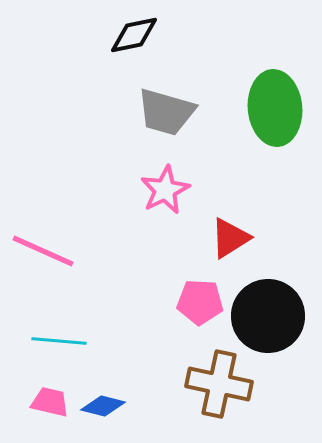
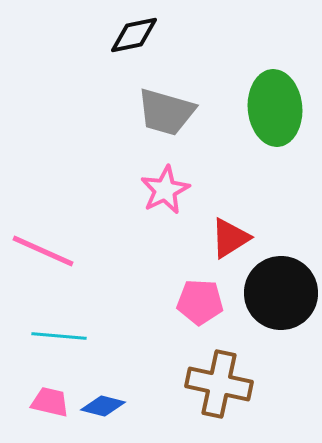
black circle: moved 13 px right, 23 px up
cyan line: moved 5 px up
